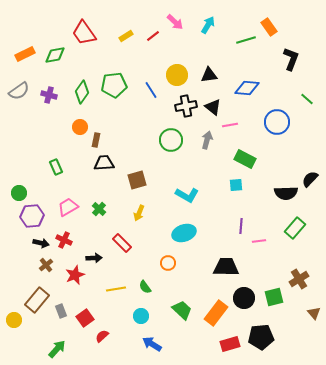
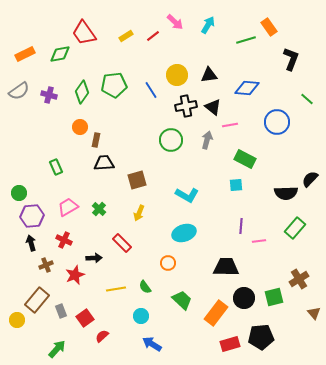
green diamond at (55, 55): moved 5 px right, 1 px up
black arrow at (41, 243): moved 10 px left; rotated 119 degrees counterclockwise
brown cross at (46, 265): rotated 16 degrees clockwise
green trapezoid at (182, 310): moved 10 px up
yellow circle at (14, 320): moved 3 px right
